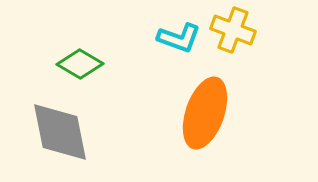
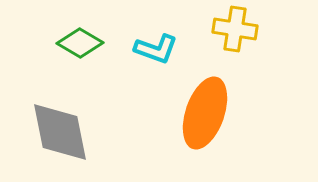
yellow cross: moved 2 px right, 1 px up; rotated 12 degrees counterclockwise
cyan L-shape: moved 23 px left, 11 px down
green diamond: moved 21 px up
